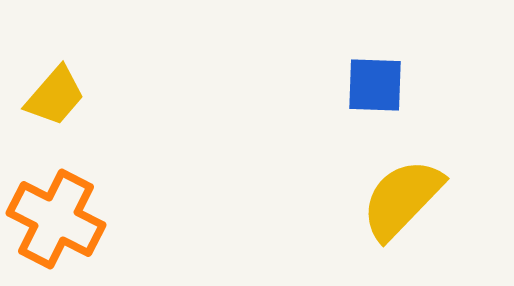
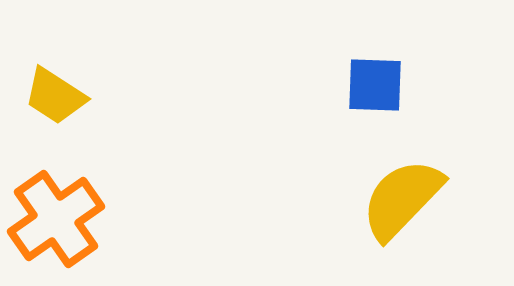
yellow trapezoid: rotated 82 degrees clockwise
orange cross: rotated 28 degrees clockwise
